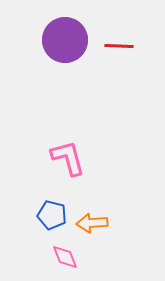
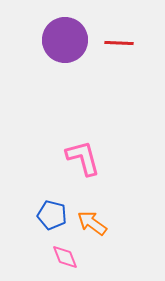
red line: moved 3 px up
pink L-shape: moved 15 px right
orange arrow: rotated 40 degrees clockwise
